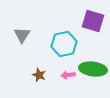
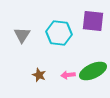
purple square: rotated 10 degrees counterclockwise
cyan hexagon: moved 5 px left, 11 px up; rotated 20 degrees clockwise
green ellipse: moved 2 px down; rotated 32 degrees counterclockwise
